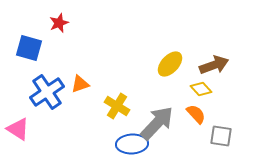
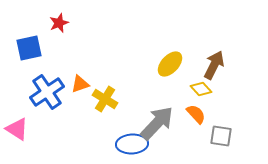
blue square: rotated 28 degrees counterclockwise
brown arrow: rotated 44 degrees counterclockwise
yellow cross: moved 12 px left, 7 px up
pink triangle: moved 1 px left
